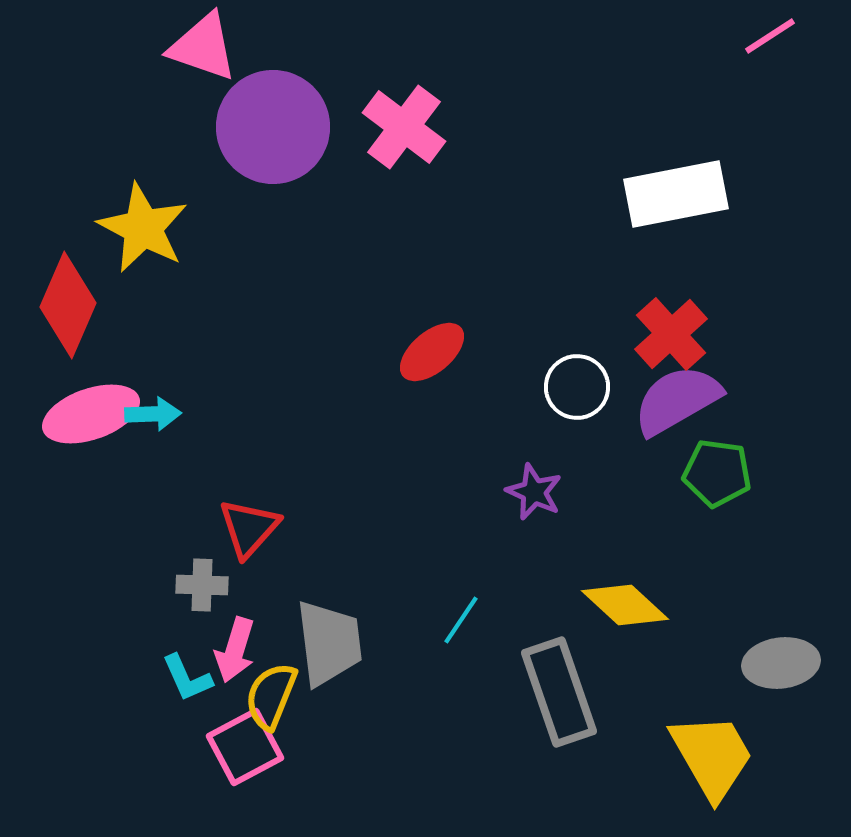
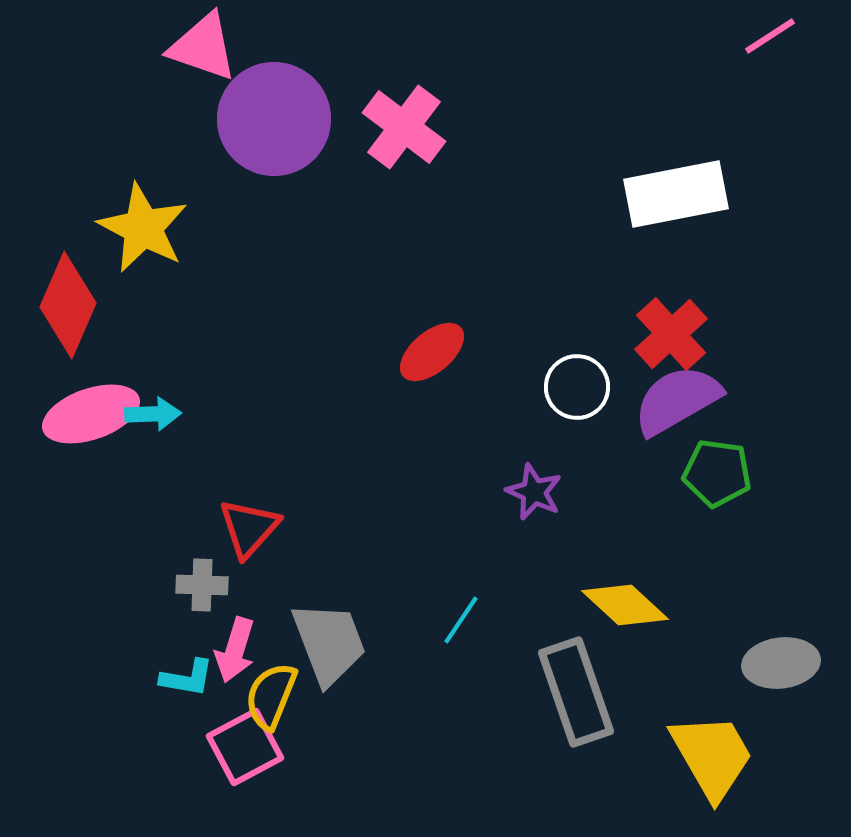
purple circle: moved 1 px right, 8 px up
gray trapezoid: rotated 14 degrees counterclockwise
cyan L-shape: rotated 56 degrees counterclockwise
gray rectangle: moved 17 px right
